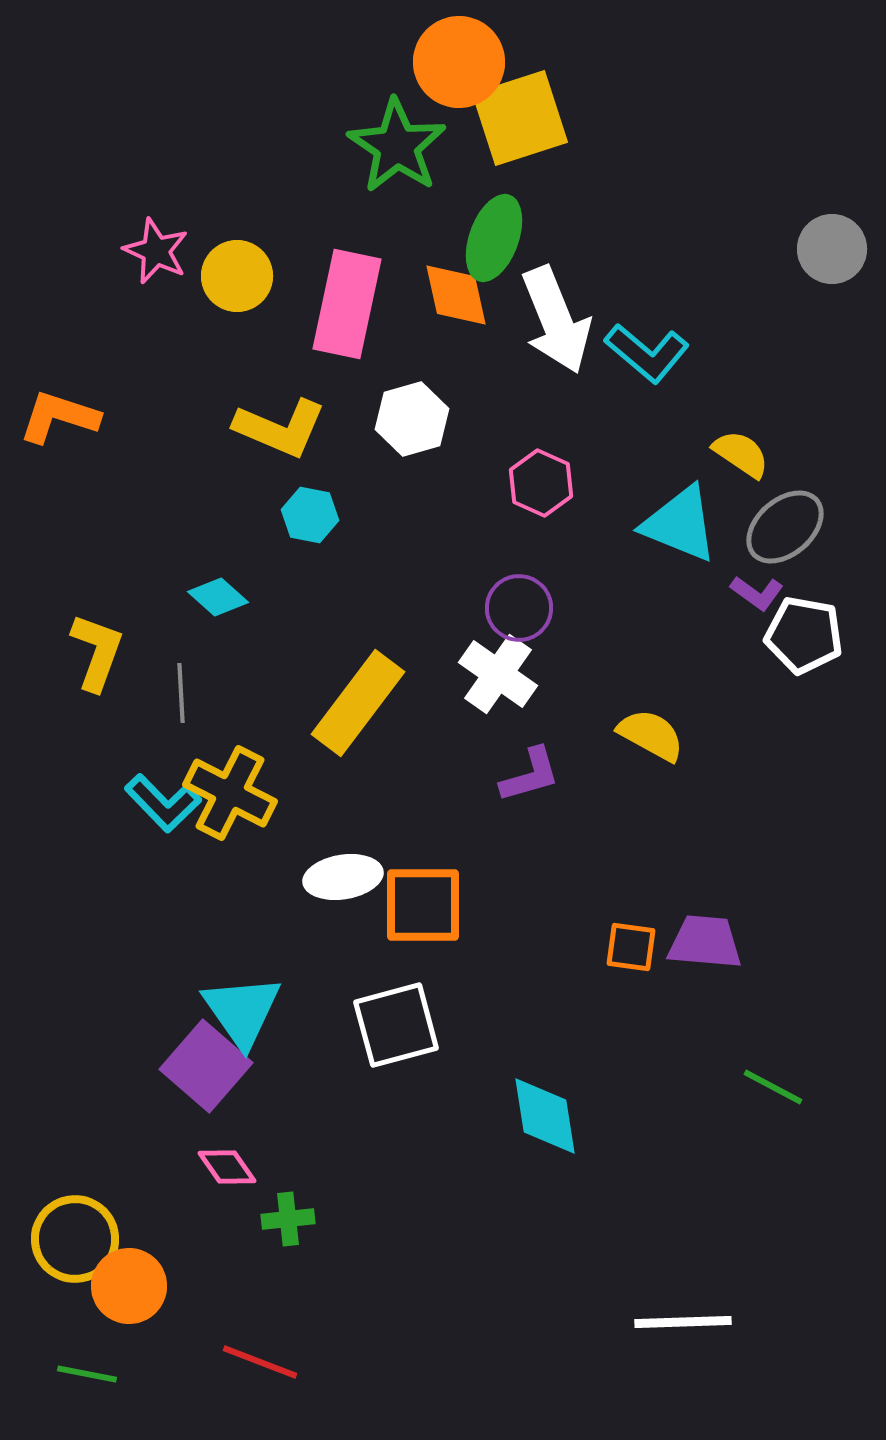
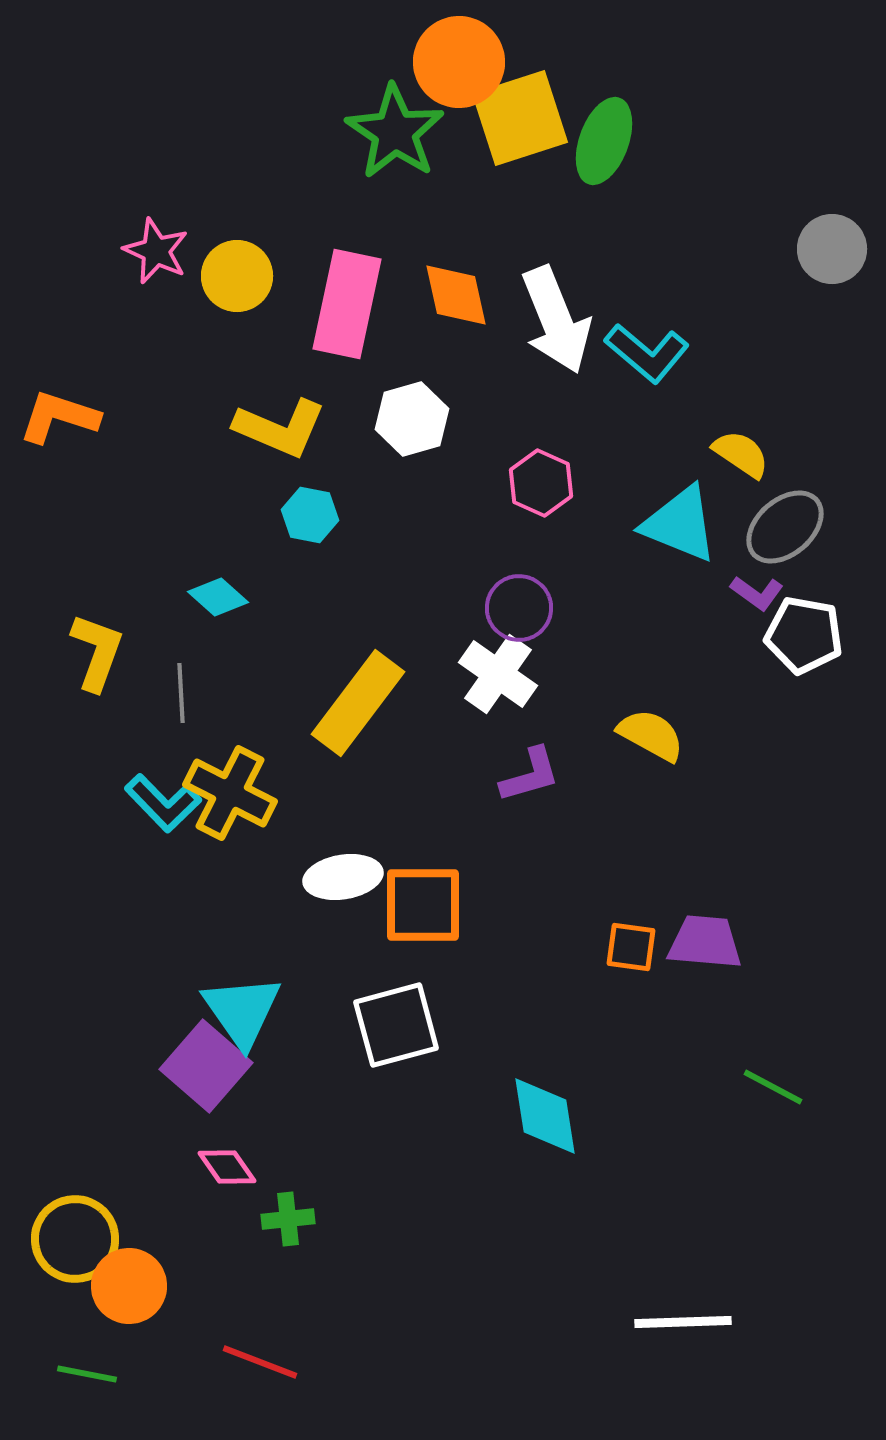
green star at (397, 146): moved 2 px left, 14 px up
green ellipse at (494, 238): moved 110 px right, 97 px up
